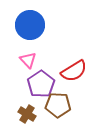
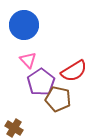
blue circle: moved 6 px left
purple pentagon: moved 2 px up
brown pentagon: moved 6 px up; rotated 10 degrees clockwise
brown cross: moved 13 px left, 14 px down
